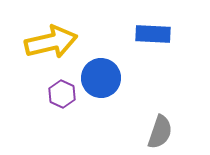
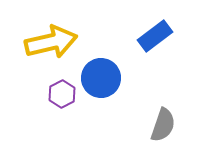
blue rectangle: moved 2 px right, 2 px down; rotated 40 degrees counterclockwise
purple hexagon: rotated 8 degrees clockwise
gray semicircle: moved 3 px right, 7 px up
